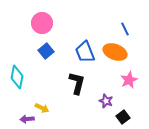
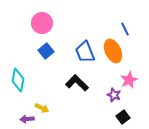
orange ellipse: moved 2 px left, 1 px up; rotated 45 degrees clockwise
cyan diamond: moved 1 px right, 3 px down
black L-shape: rotated 60 degrees counterclockwise
purple star: moved 8 px right, 6 px up
